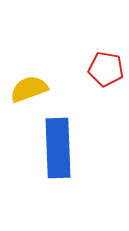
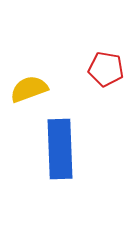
blue rectangle: moved 2 px right, 1 px down
